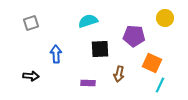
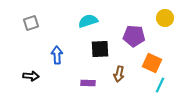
blue arrow: moved 1 px right, 1 px down
